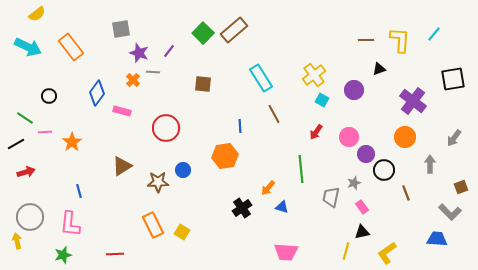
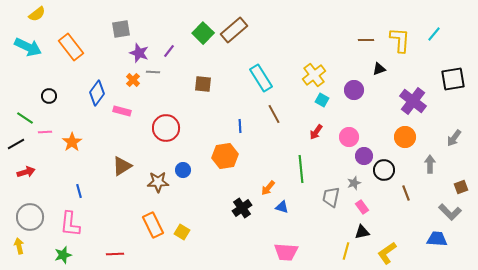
purple circle at (366, 154): moved 2 px left, 2 px down
yellow arrow at (17, 241): moved 2 px right, 5 px down
